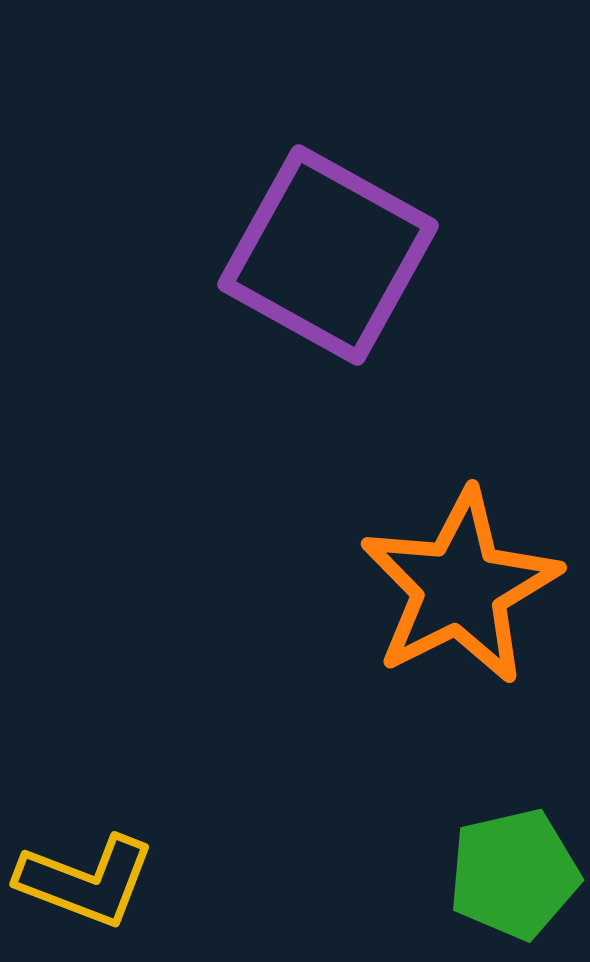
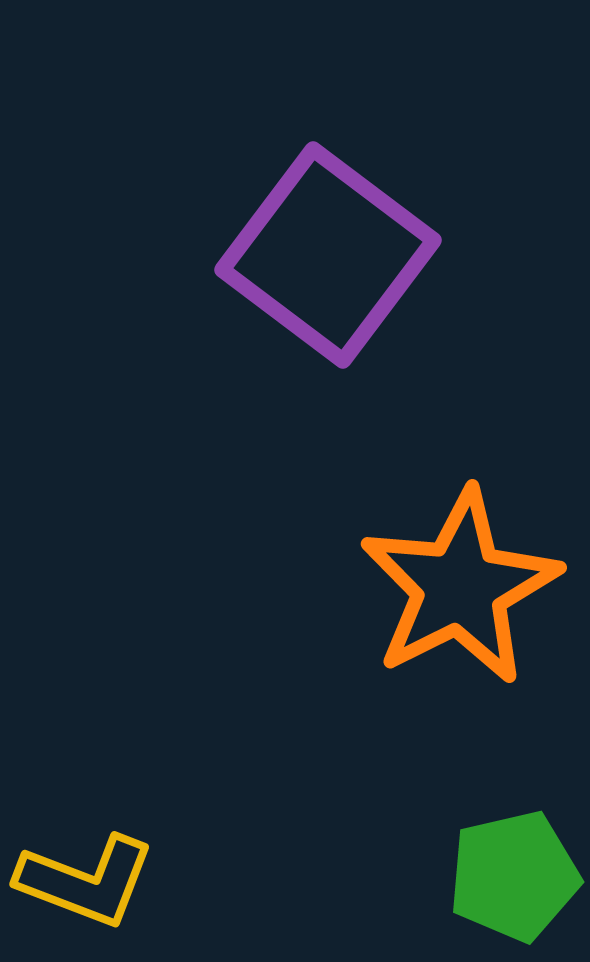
purple square: rotated 8 degrees clockwise
green pentagon: moved 2 px down
